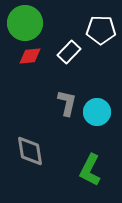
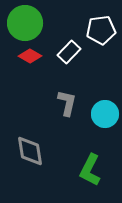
white pentagon: rotated 8 degrees counterclockwise
red diamond: rotated 35 degrees clockwise
cyan circle: moved 8 px right, 2 px down
